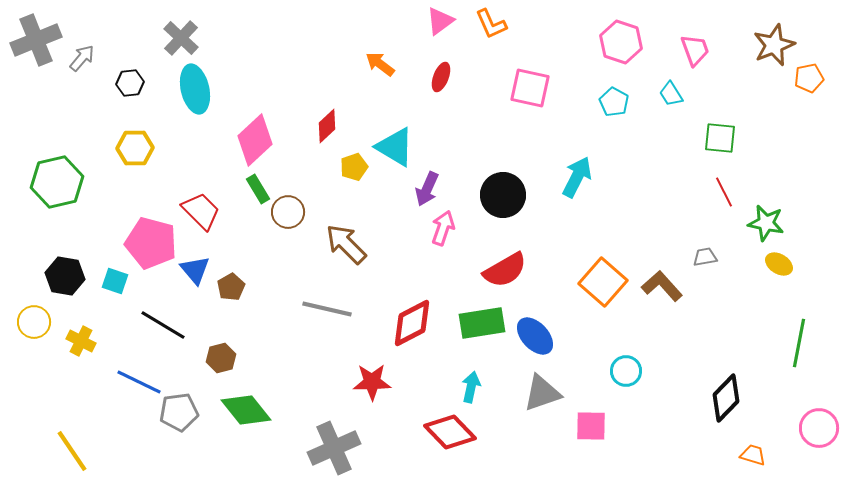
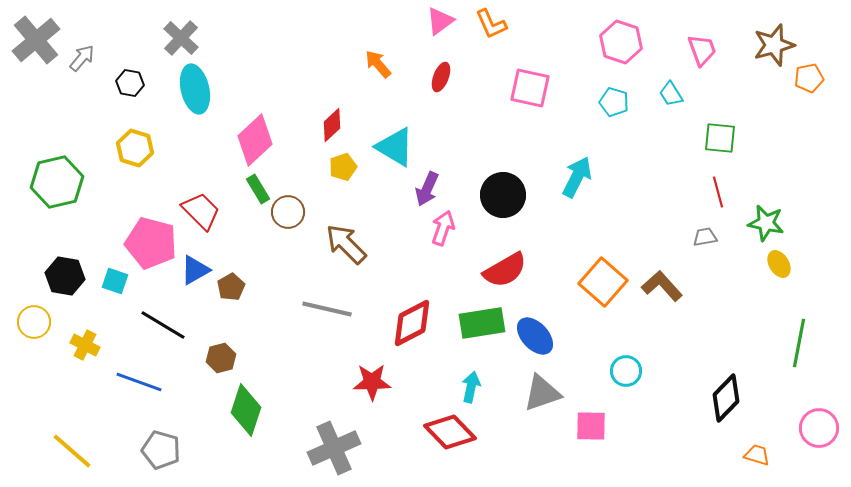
gray cross at (36, 40): rotated 18 degrees counterclockwise
brown star at (774, 45): rotated 6 degrees clockwise
pink trapezoid at (695, 50): moved 7 px right
orange arrow at (380, 64): moved 2 px left; rotated 12 degrees clockwise
black hexagon at (130, 83): rotated 16 degrees clockwise
cyan pentagon at (614, 102): rotated 12 degrees counterclockwise
red diamond at (327, 126): moved 5 px right, 1 px up
yellow hexagon at (135, 148): rotated 18 degrees clockwise
yellow pentagon at (354, 167): moved 11 px left
red line at (724, 192): moved 6 px left; rotated 12 degrees clockwise
gray trapezoid at (705, 257): moved 20 px up
yellow ellipse at (779, 264): rotated 28 degrees clockwise
blue triangle at (195, 270): rotated 40 degrees clockwise
yellow cross at (81, 341): moved 4 px right, 4 px down
blue line at (139, 382): rotated 6 degrees counterclockwise
green diamond at (246, 410): rotated 57 degrees clockwise
gray pentagon at (179, 412): moved 18 px left, 38 px down; rotated 24 degrees clockwise
yellow line at (72, 451): rotated 15 degrees counterclockwise
orange trapezoid at (753, 455): moved 4 px right
